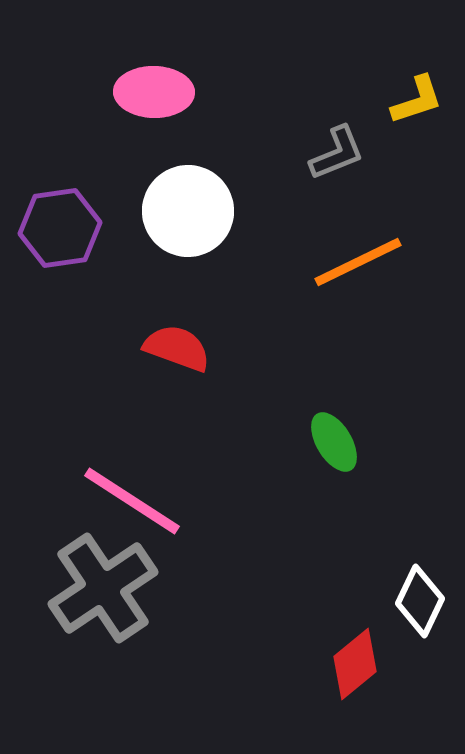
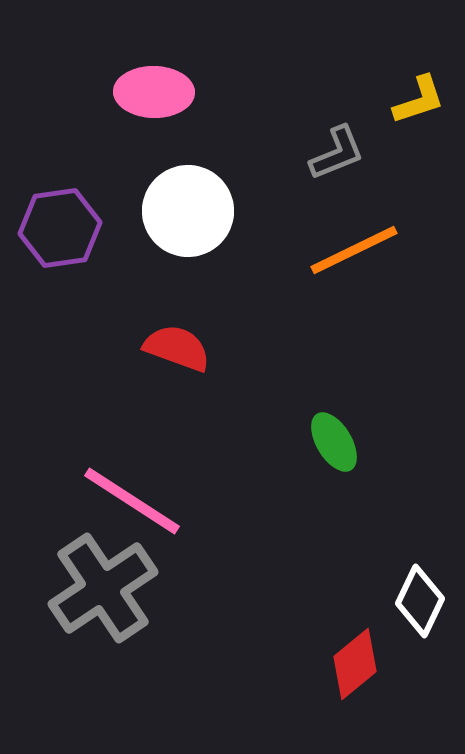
yellow L-shape: moved 2 px right
orange line: moved 4 px left, 12 px up
